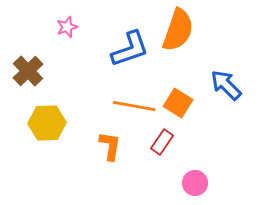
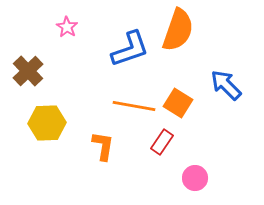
pink star: rotated 20 degrees counterclockwise
orange L-shape: moved 7 px left
pink circle: moved 5 px up
